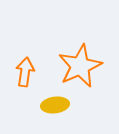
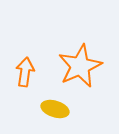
yellow ellipse: moved 4 px down; rotated 24 degrees clockwise
